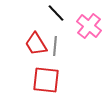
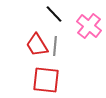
black line: moved 2 px left, 1 px down
red trapezoid: moved 1 px right, 1 px down
